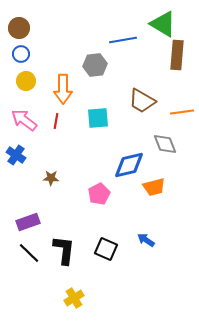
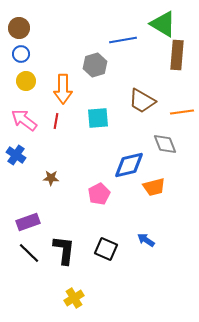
gray hexagon: rotated 10 degrees counterclockwise
